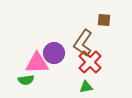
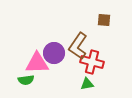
brown L-shape: moved 5 px left, 3 px down
red cross: moved 2 px right; rotated 30 degrees counterclockwise
green triangle: moved 1 px right, 3 px up
